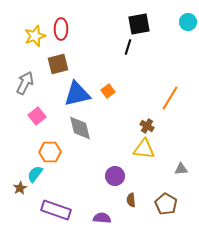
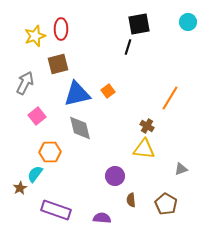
gray triangle: rotated 16 degrees counterclockwise
